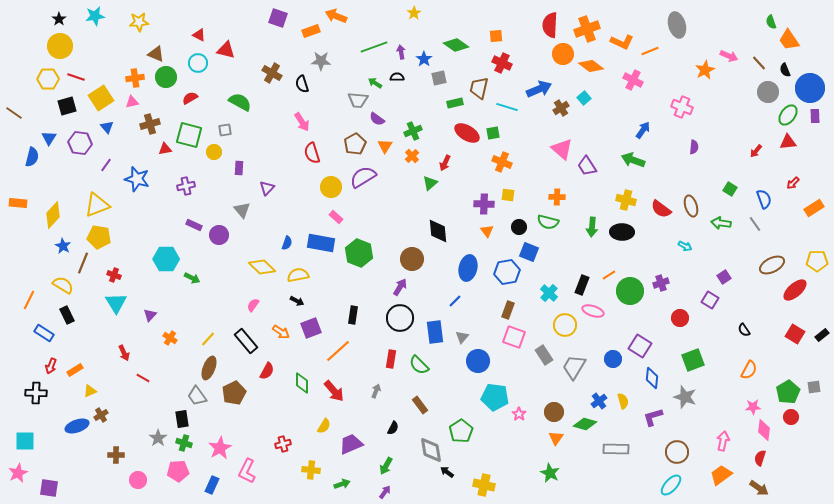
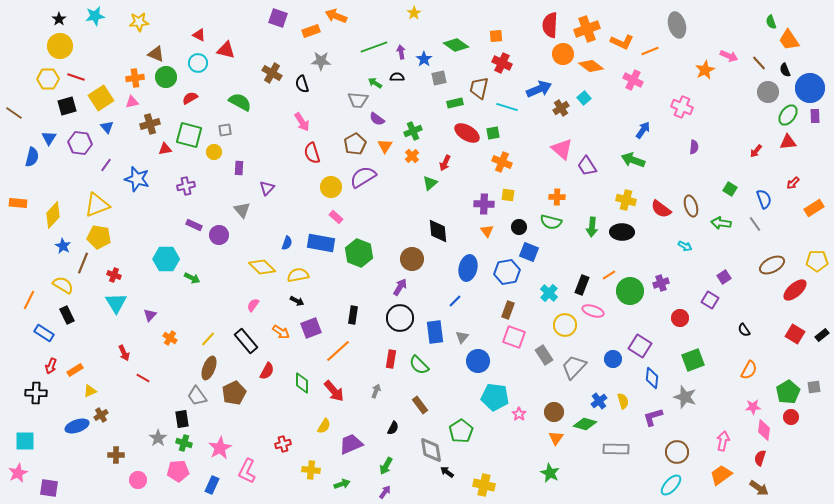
green semicircle at (548, 222): moved 3 px right
gray trapezoid at (574, 367): rotated 12 degrees clockwise
